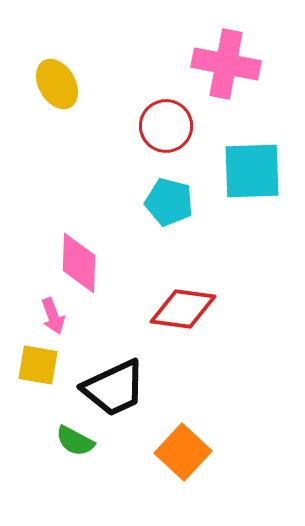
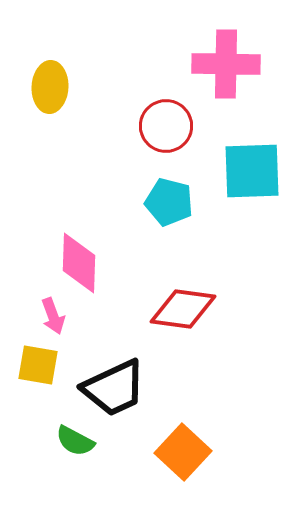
pink cross: rotated 10 degrees counterclockwise
yellow ellipse: moved 7 px left, 3 px down; rotated 33 degrees clockwise
